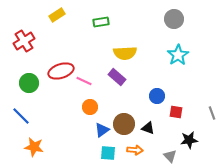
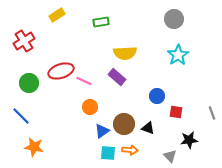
blue triangle: moved 1 px down
orange arrow: moved 5 px left
